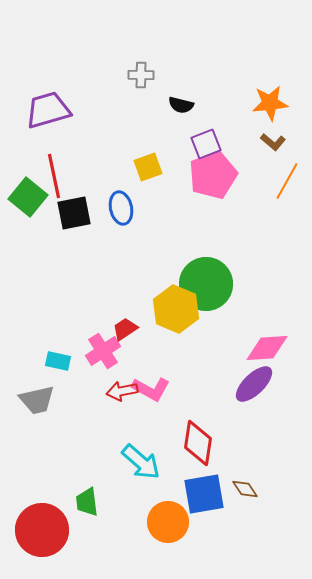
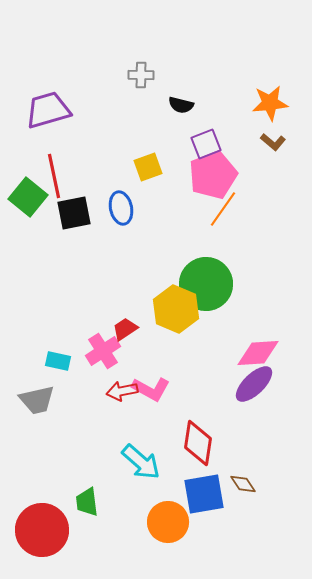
orange line: moved 64 px left, 28 px down; rotated 6 degrees clockwise
pink diamond: moved 9 px left, 5 px down
brown diamond: moved 2 px left, 5 px up
